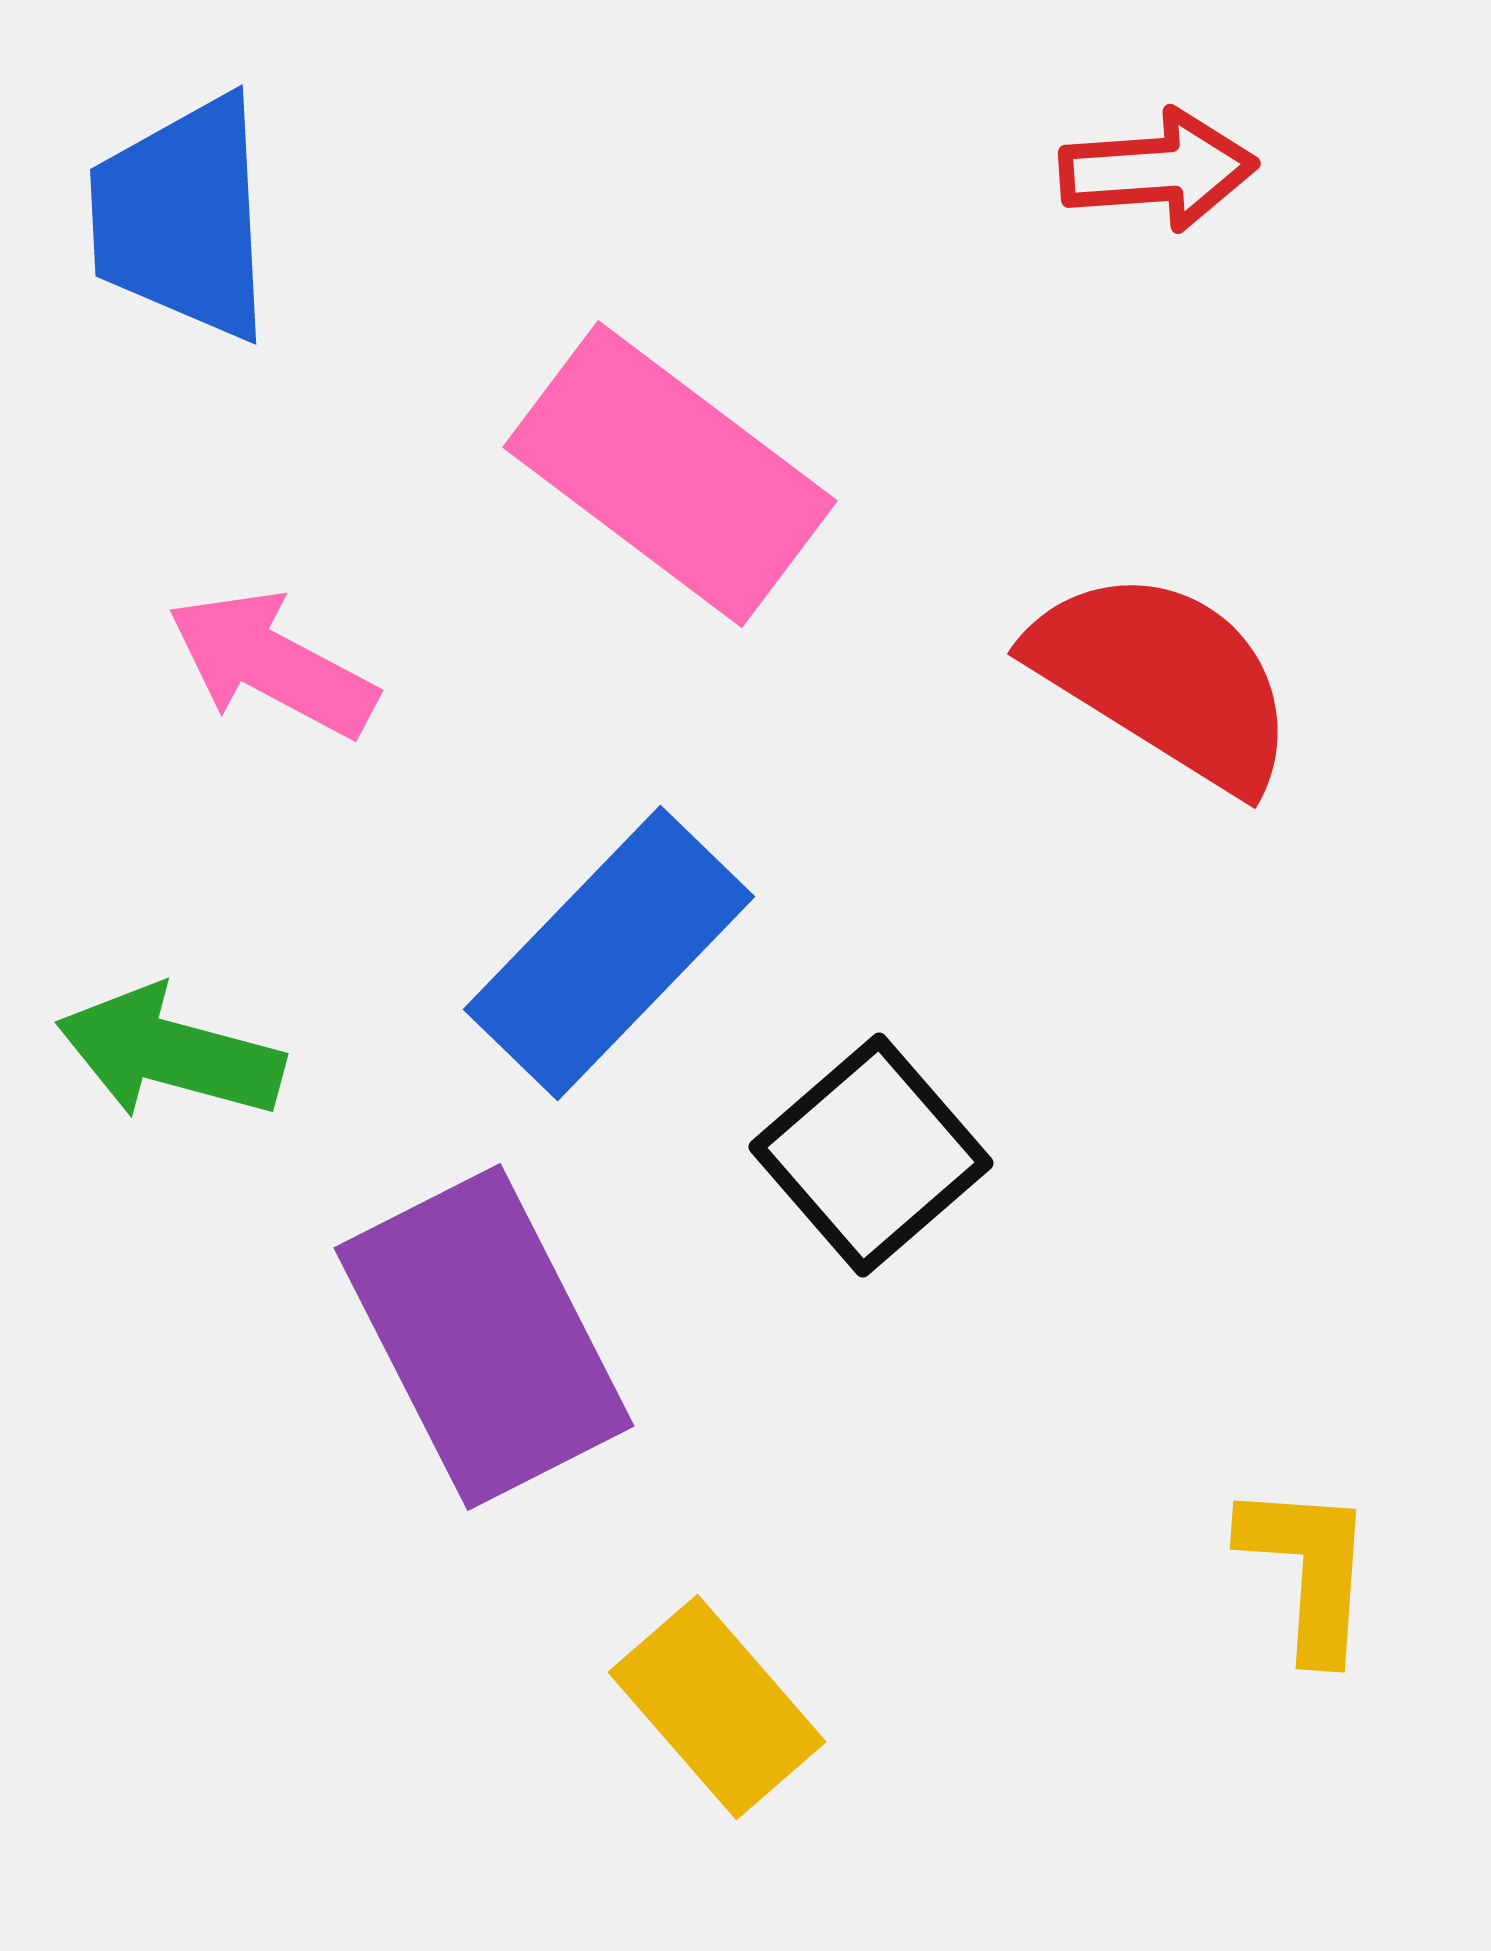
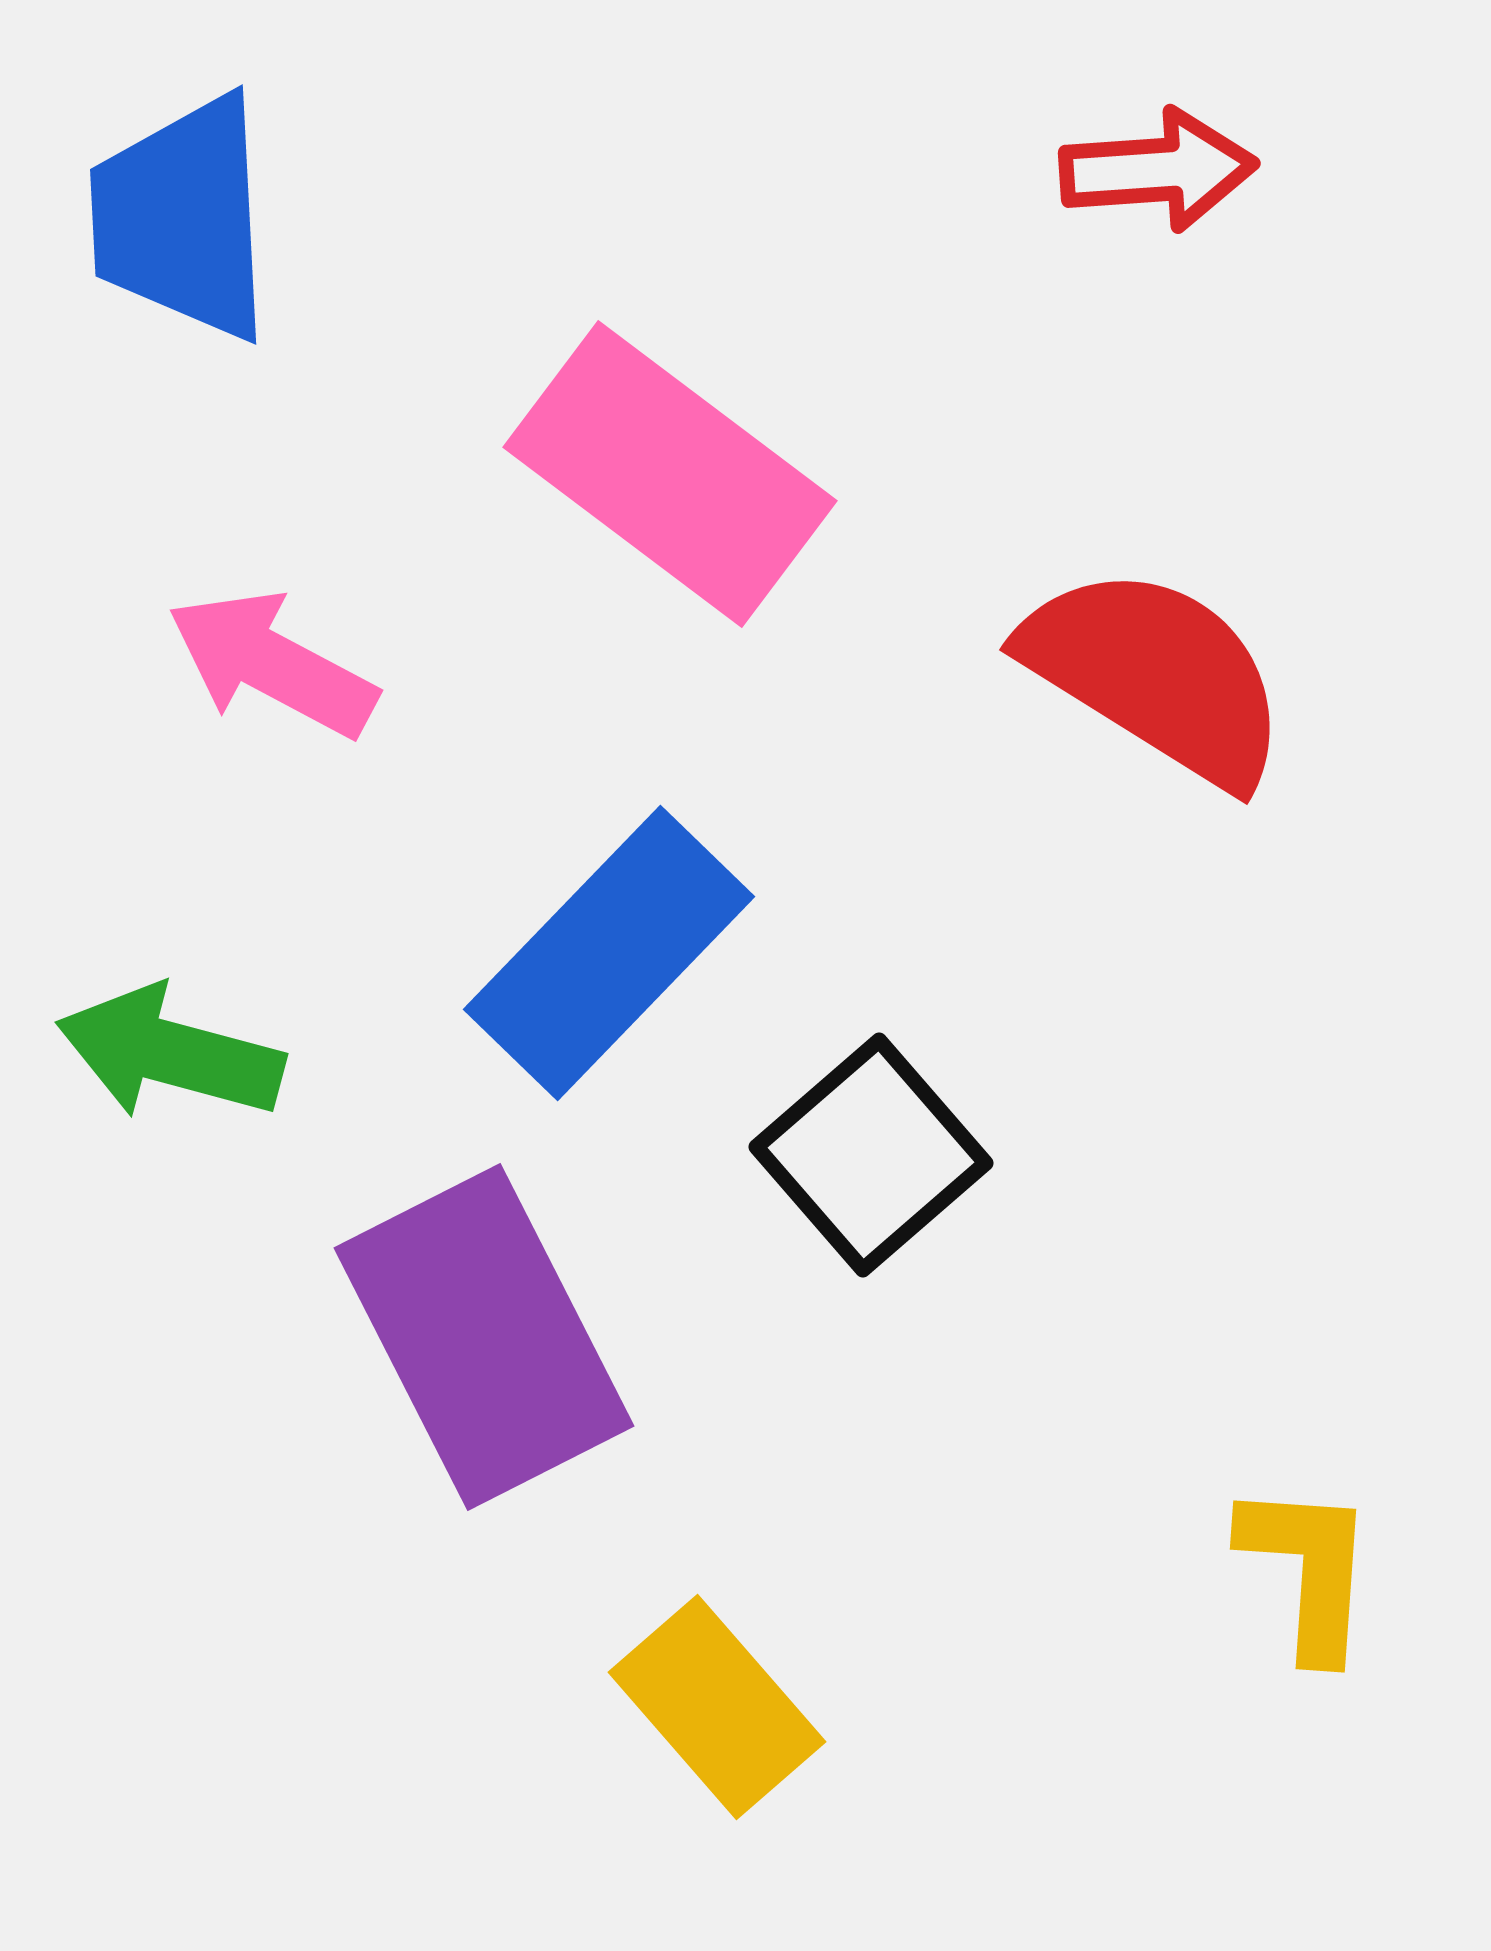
red semicircle: moved 8 px left, 4 px up
